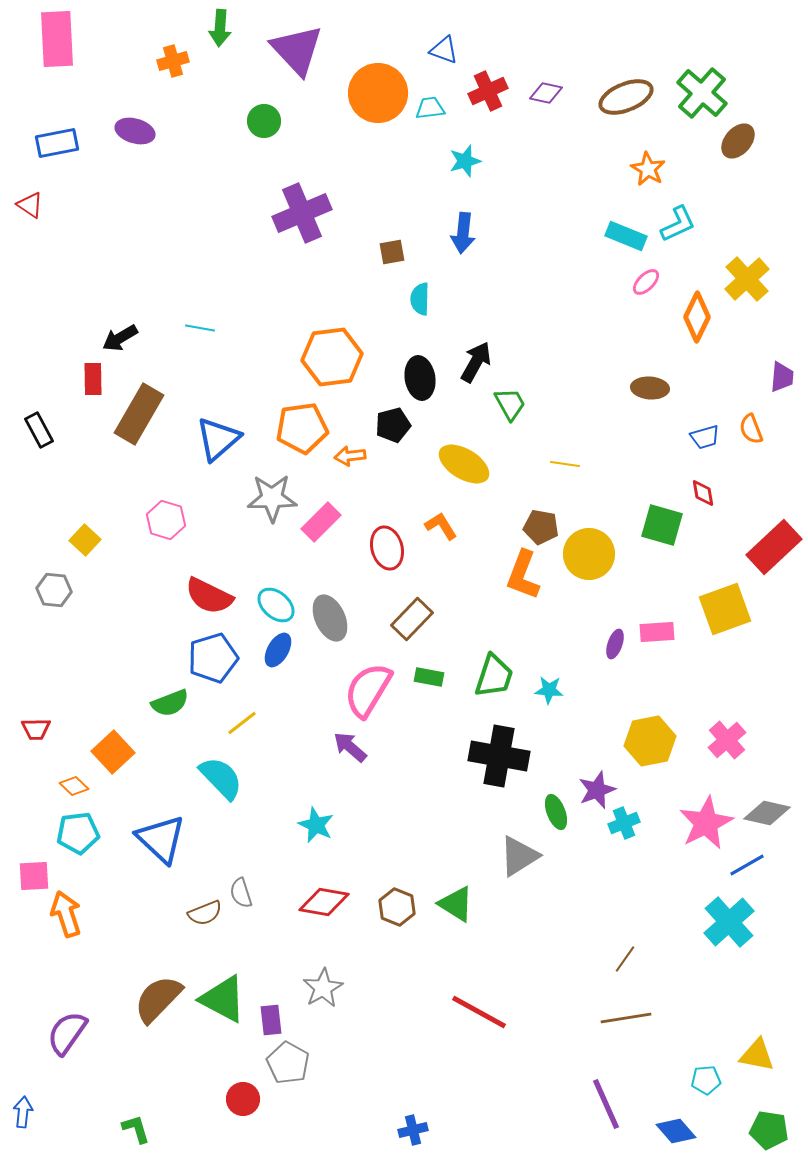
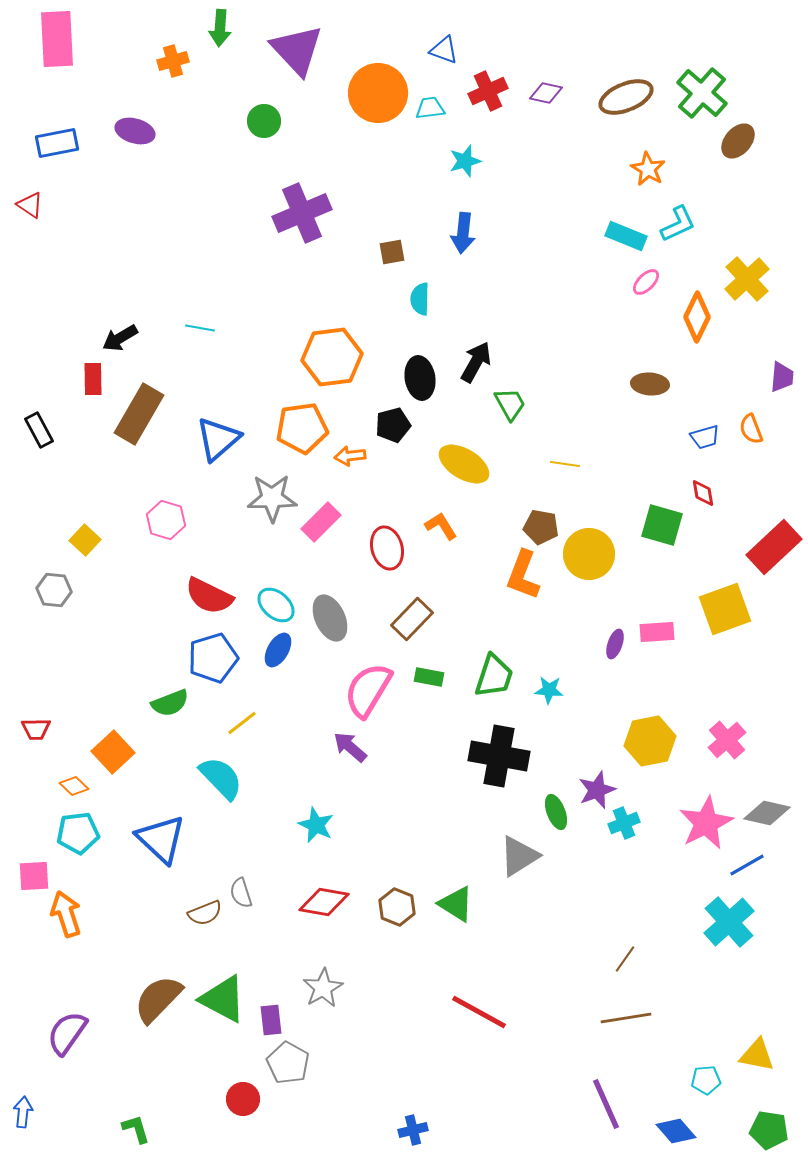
brown ellipse at (650, 388): moved 4 px up
